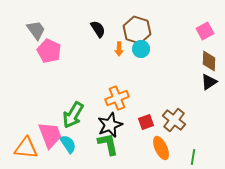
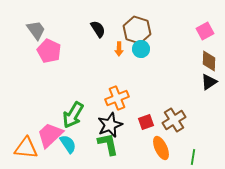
brown cross: rotated 20 degrees clockwise
pink trapezoid: rotated 112 degrees counterclockwise
